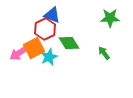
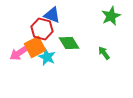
green star: moved 1 px right, 2 px up; rotated 24 degrees counterclockwise
red hexagon: moved 3 px left; rotated 20 degrees counterclockwise
orange square: moved 1 px right, 1 px up
cyan star: moved 2 px left; rotated 24 degrees counterclockwise
